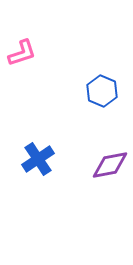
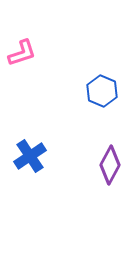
blue cross: moved 8 px left, 3 px up
purple diamond: rotated 51 degrees counterclockwise
